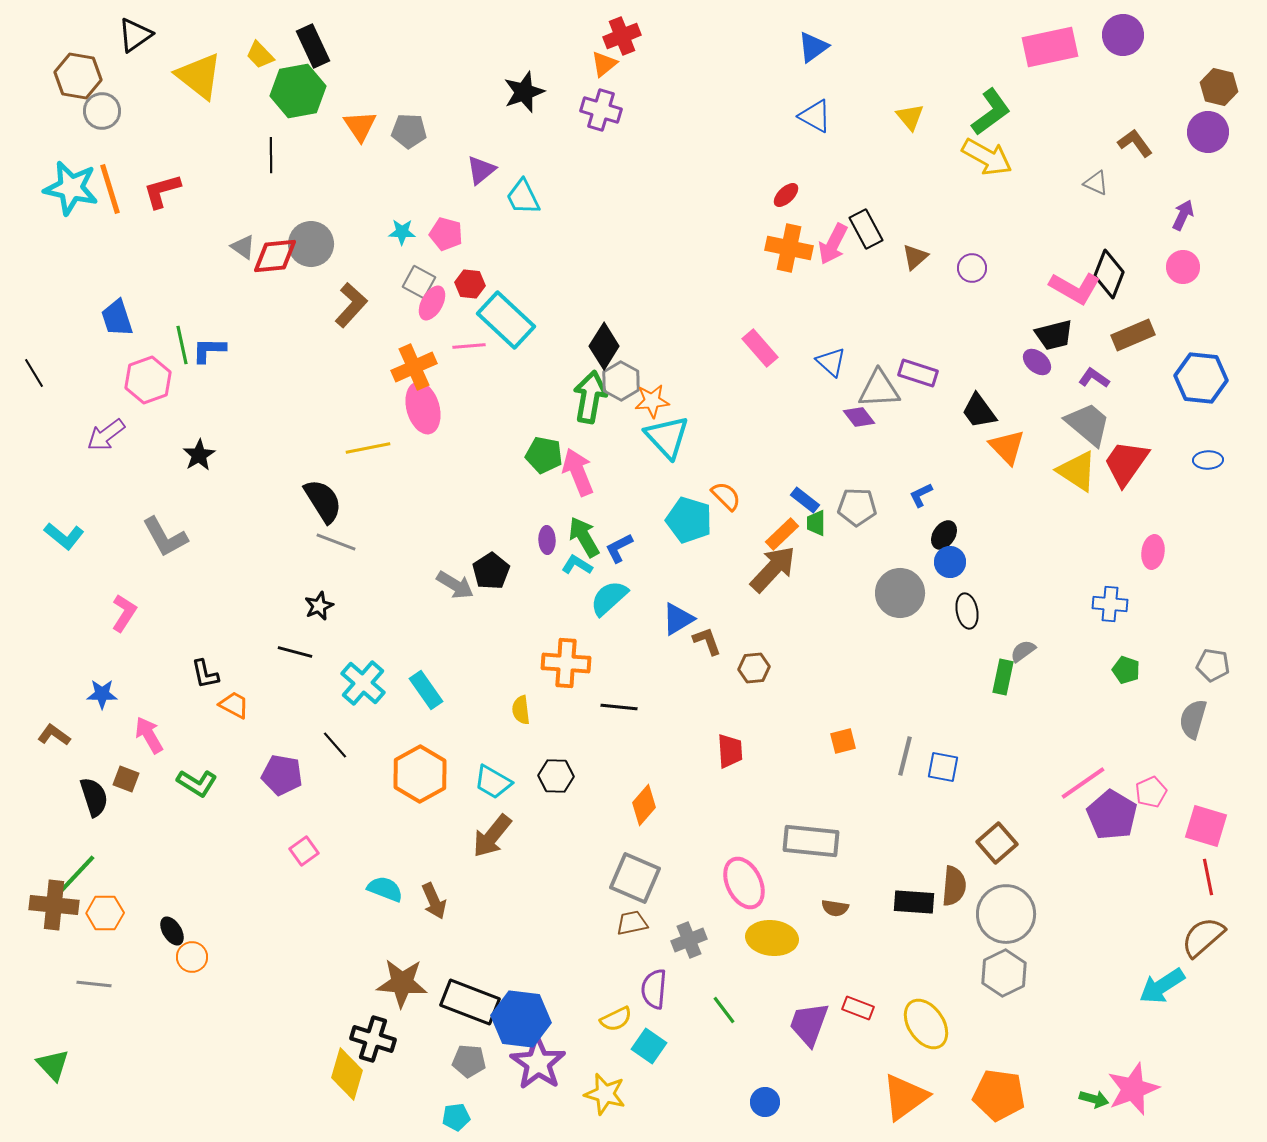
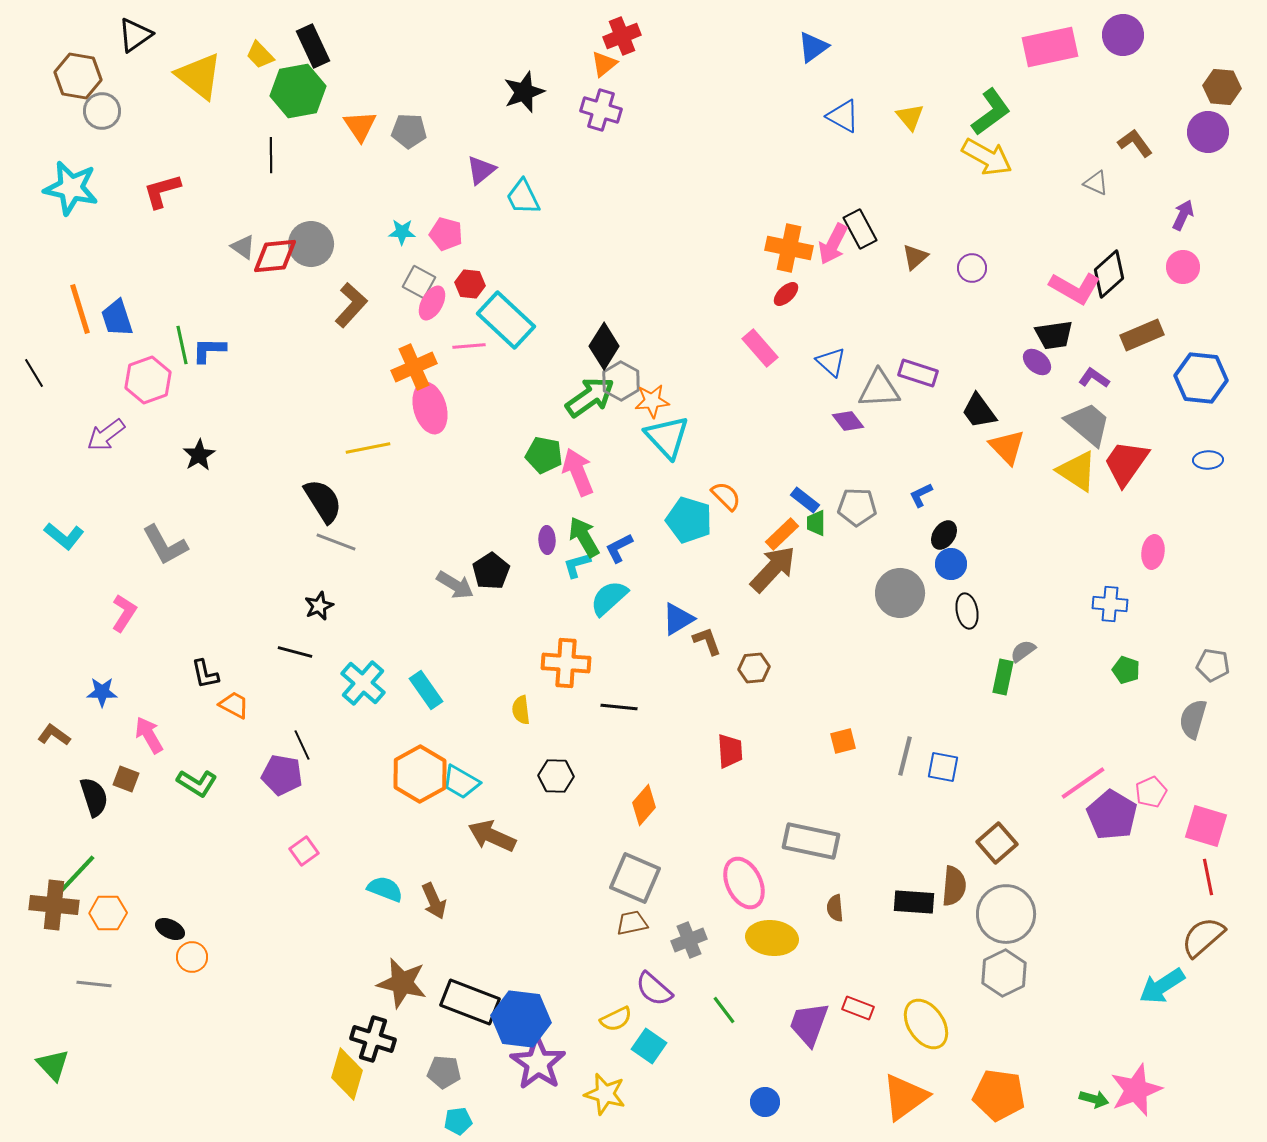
brown hexagon at (1219, 87): moved 3 px right; rotated 9 degrees counterclockwise
blue triangle at (815, 116): moved 28 px right
orange line at (110, 189): moved 30 px left, 120 px down
red ellipse at (786, 195): moved 99 px down
black rectangle at (866, 229): moved 6 px left
black diamond at (1109, 274): rotated 27 degrees clockwise
black trapezoid at (1054, 335): rotated 6 degrees clockwise
brown rectangle at (1133, 335): moved 9 px right
green arrow at (590, 397): rotated 45 degrees clockwise
pink ellipse at (423, 408): moved 7 px right
purple diamond at (859, 417): moved 11 px left, 4 px down
gray L-shape at (165, 537): moved 8 px down
blue circle at (950, 562): moved 1 px right, 2 px down
cyan L-shape at (577, 565): rotated 48 degrees counterclockwise
blue star at (102, 694): moved 2 px up
black line at (335, 745): moved 33 px left; rotated 16 degrees clockwise
cyan trapezoid at (493, 782): moved 32 px left
brown arrow at (492, 836): rotated 75 degrees clockwise
gray rectangle at (811, 841): rotated 6 degrees clockwise
brown semicircle at (835, 908): rotated 76 degrees clockwise
orange hexagon at (105, 913): moved 3 px right
black ellipse at (172, 931): moved 2 px left, 2 px up; rotated 32 degrees counterclockwise
brown star at (402, 983): rotated 9 degrees clockwise
purple semicircle at (654, 989): rotated 54 degrees counterclockwise
gray pentagon at (469, 1061): moved 25 px left, 11 px down
pink star at (1133, 1089): moved 3 px right, 1 px down
cyan pentagon at (456, 1117): moved 2 px right, 4 px down
